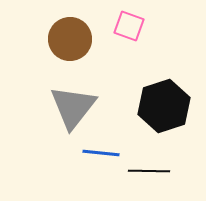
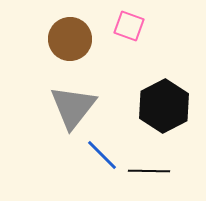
black hexagon: rotated 9 degrees counterclockwise
blue line: moved 1 px right, 2 px down; rotated 39 degrees clockwise
